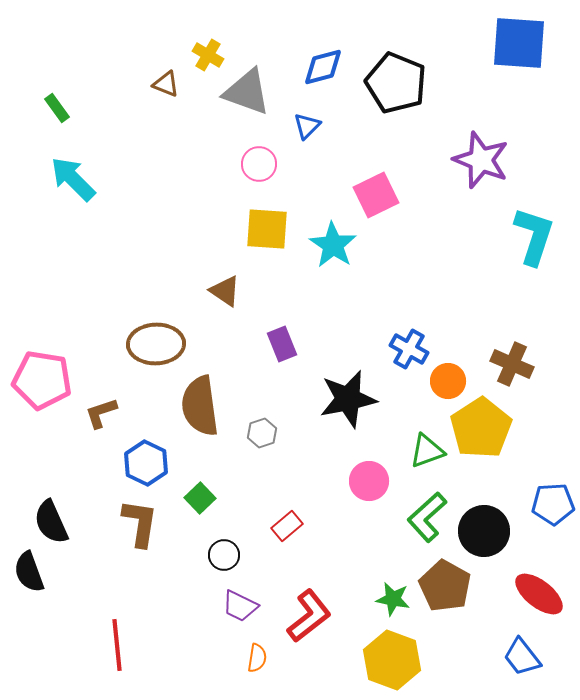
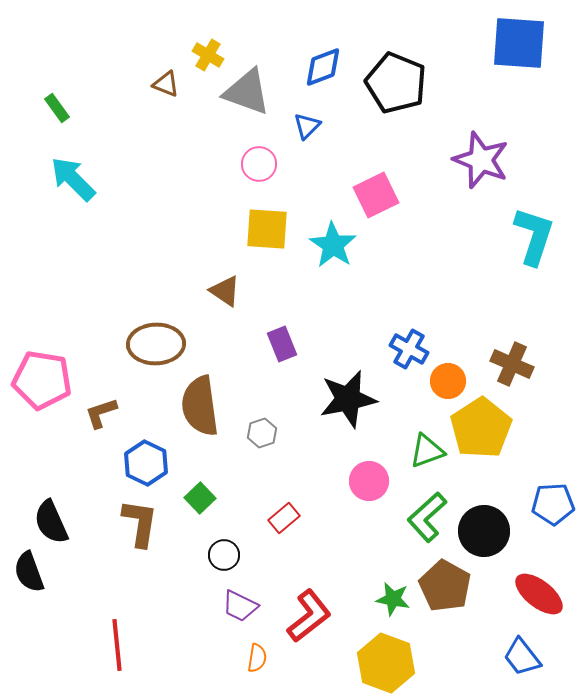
blue diamond at (323, 67): rotated 6 degrees counterclockwise
red rectangle at (287, 526): moved 3 px left, 8 px up
yellow hexagon at (392, 660): moved 6 px left, 3 px down
